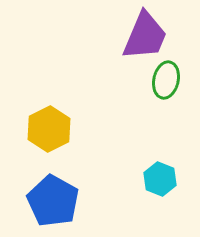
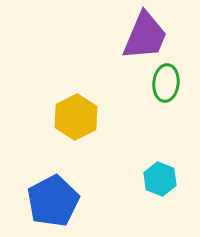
green ellipse: moved 3 px down; rotated 6 degrees counterclockwise
yellow hexagon: moved 27 px right, 12 px up
blue pentagon: rotated 15 degrees clockwise
